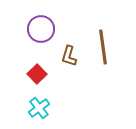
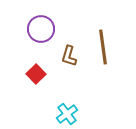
red square: moved 1 px left
cyan cross: moved 28 px right, 6 px down
